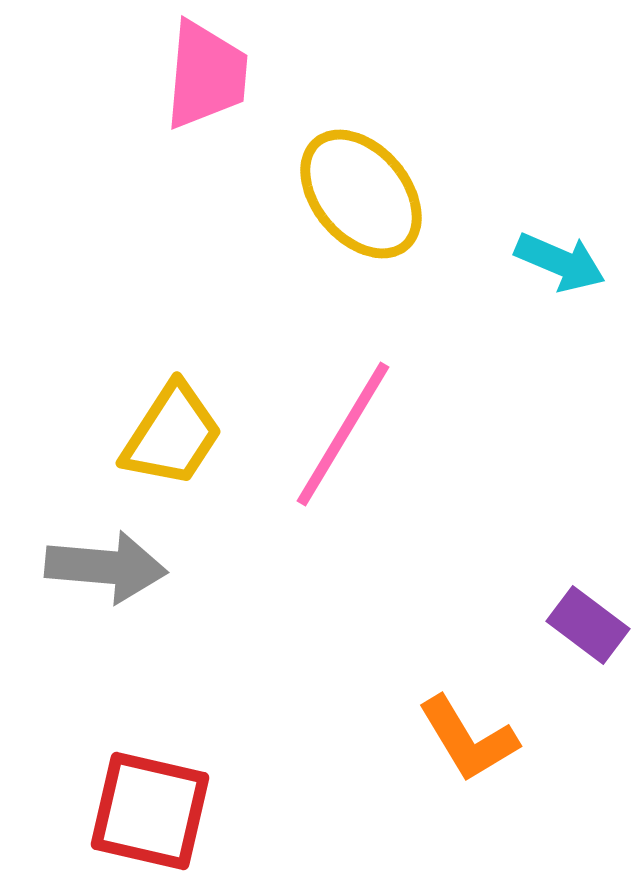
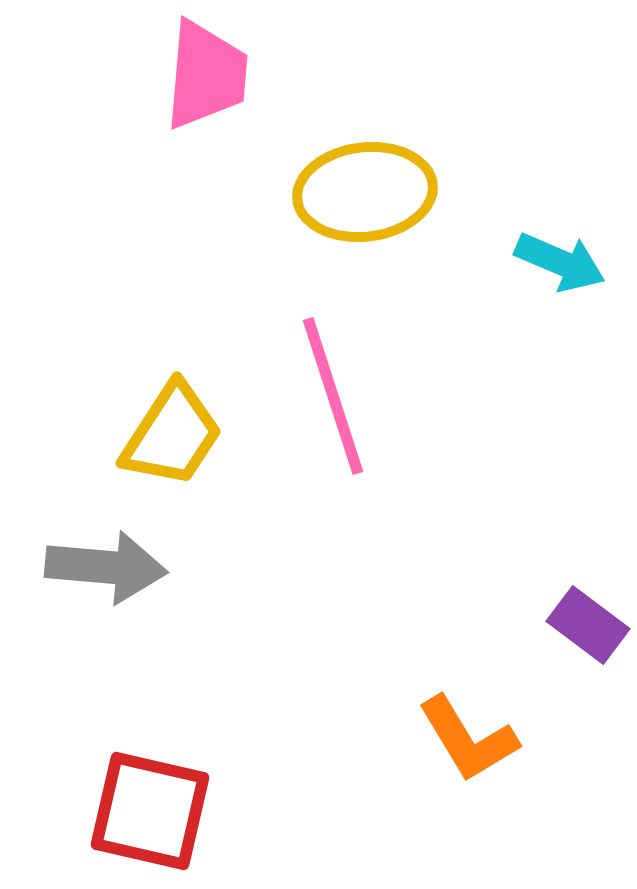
yellow ellipse: moved 4 px right, 2 px up; rotated 57 degrees counterclockwise
pink line: moved 10 px left, 38 px up; rotated 49 degrees counterclockwise
